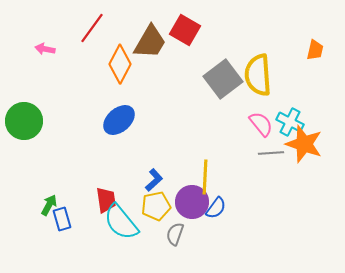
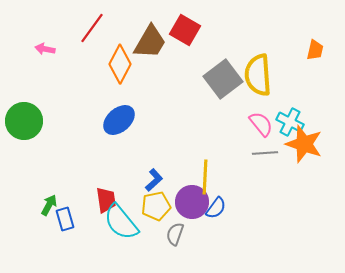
gray line: moved 6 px left
blue rectangle: moved 3 px right
